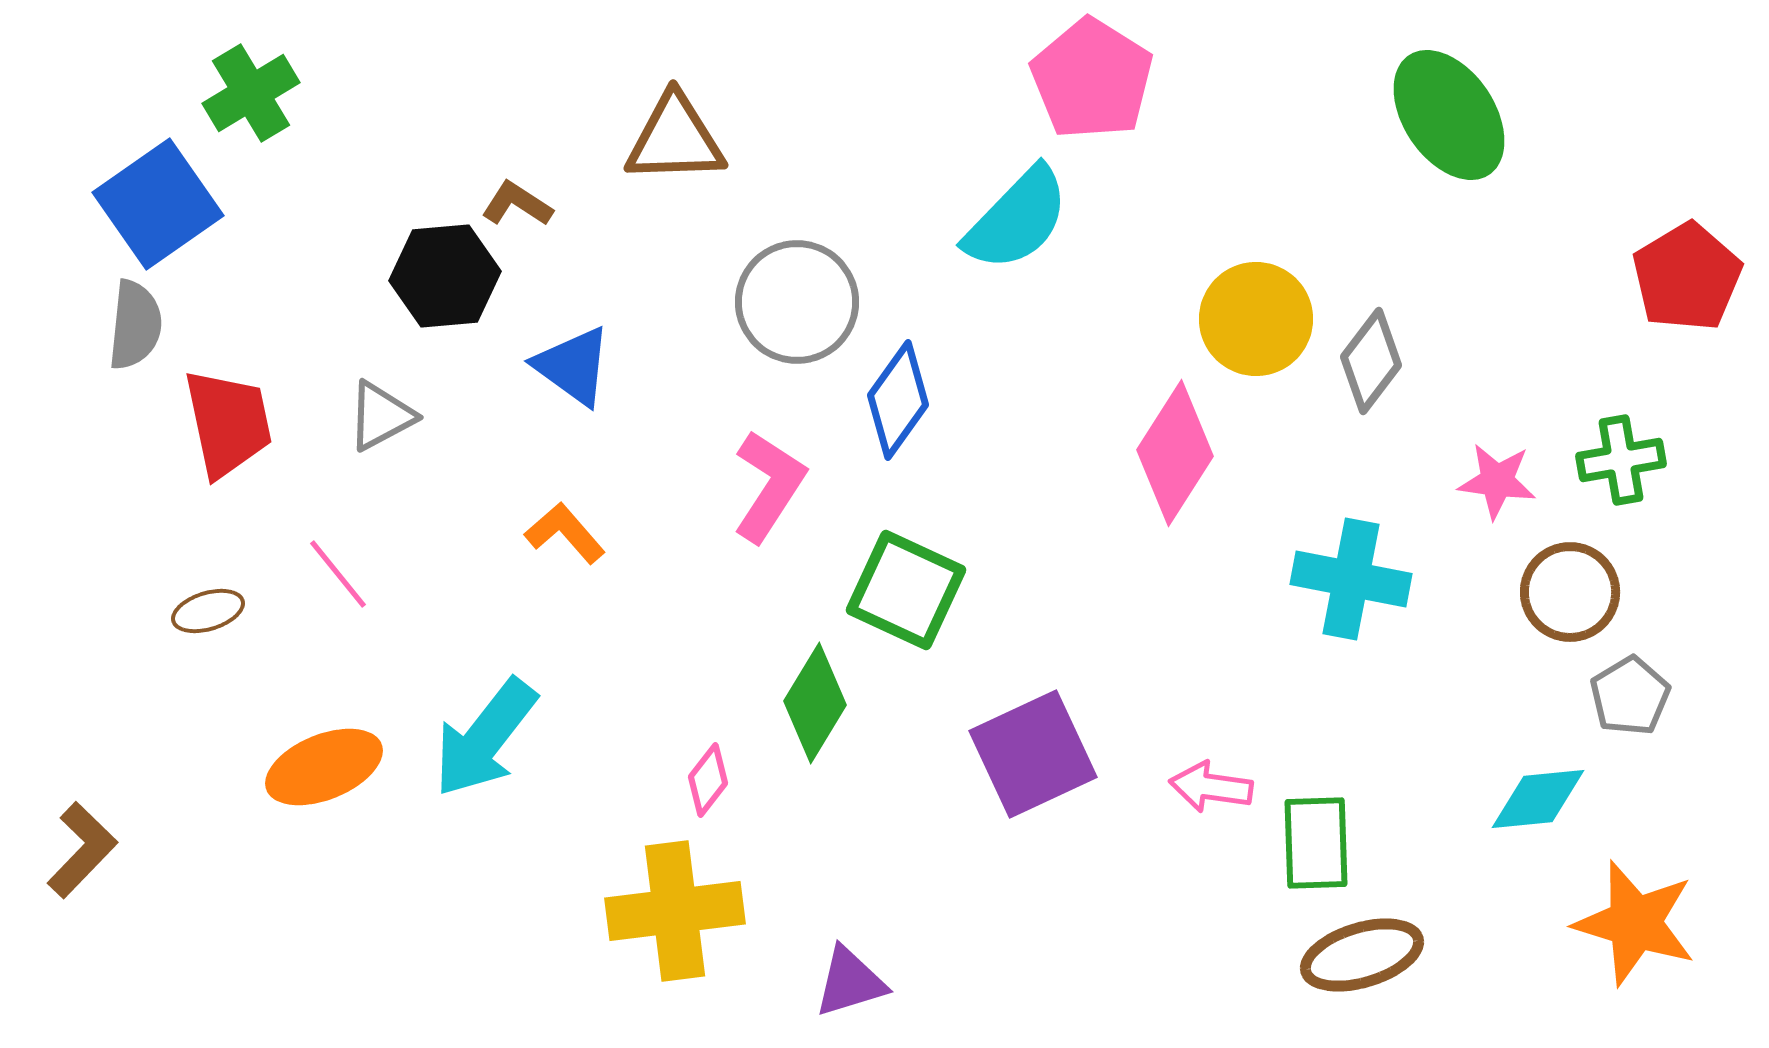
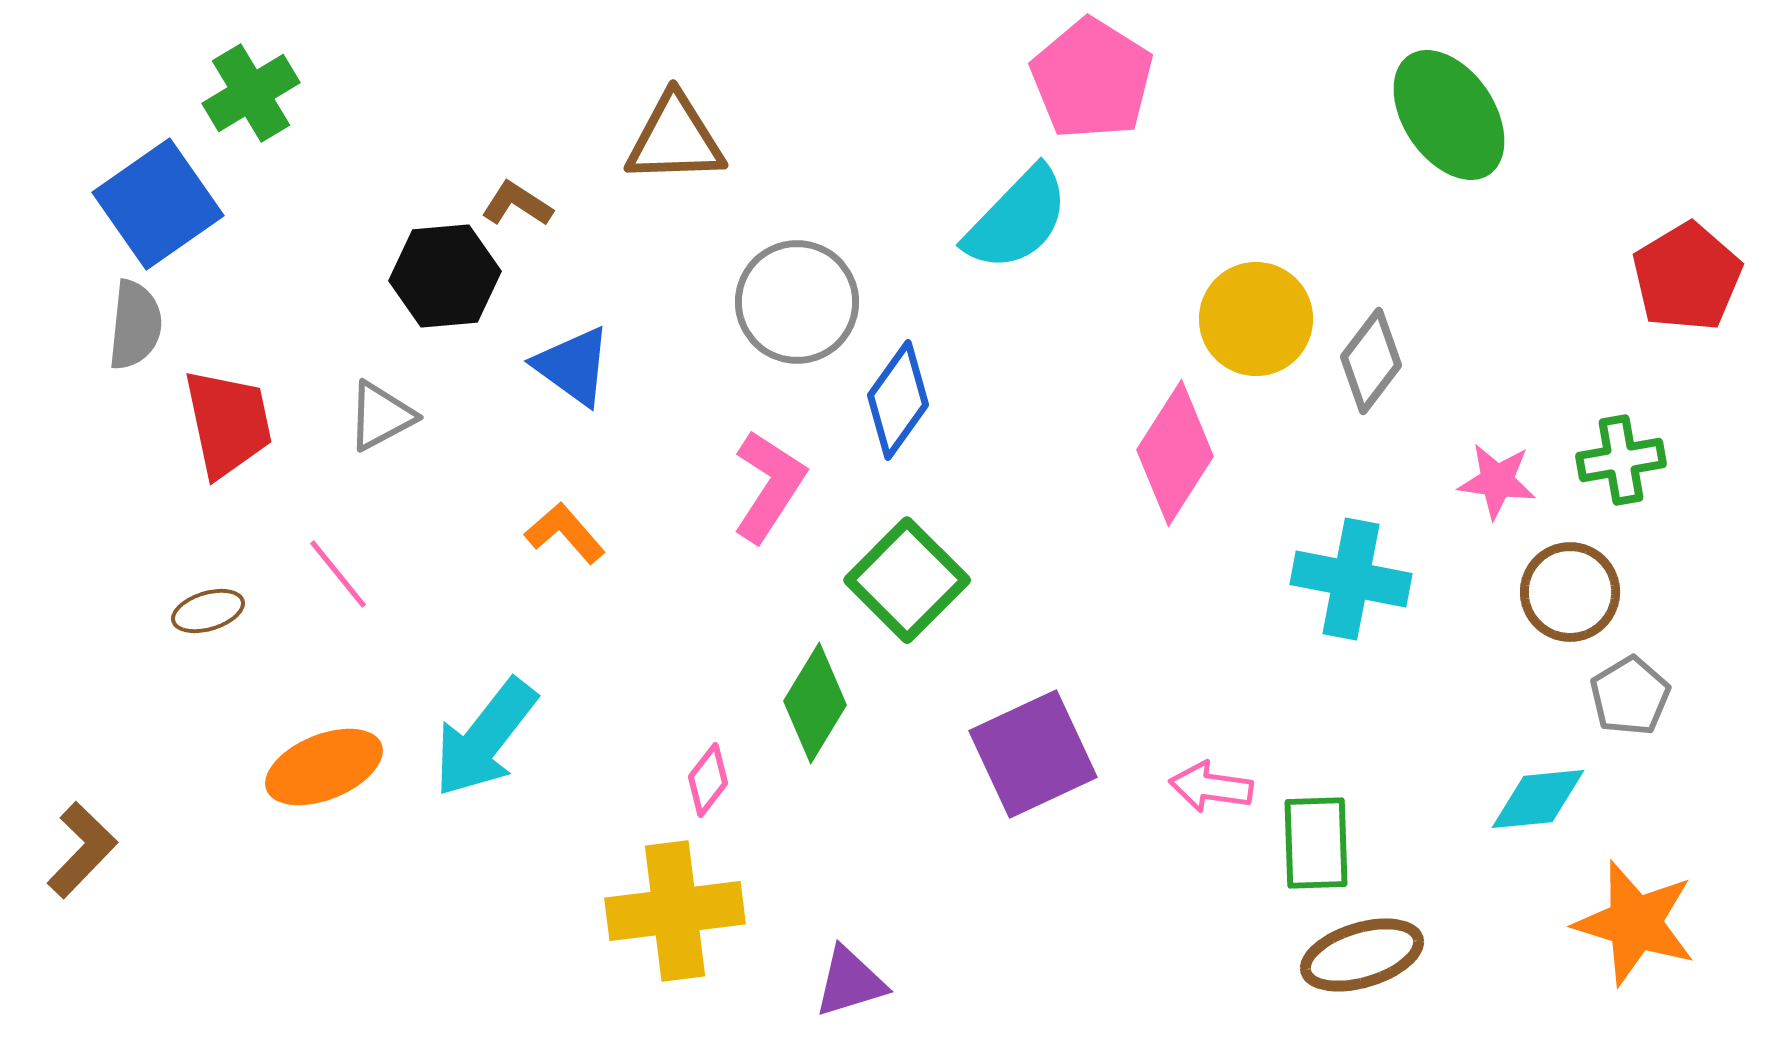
green square at (906, 590): moved 1 px right, 10 px up; rotated 20 degrees clockwise
